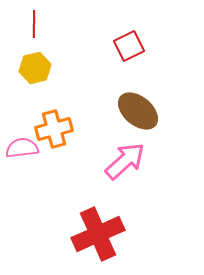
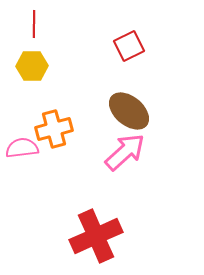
yellow hexagon: moved 3 px left, 2 px up; rotated 12 degrees clockwise
brown ellipse: moved 9 px left
pink arrow: moved 9 px up
red cross: moved 2 px left, 2 px down
